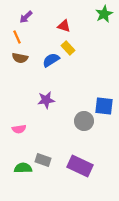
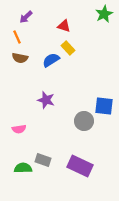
purple star: rotated 24 degrees clockwise
